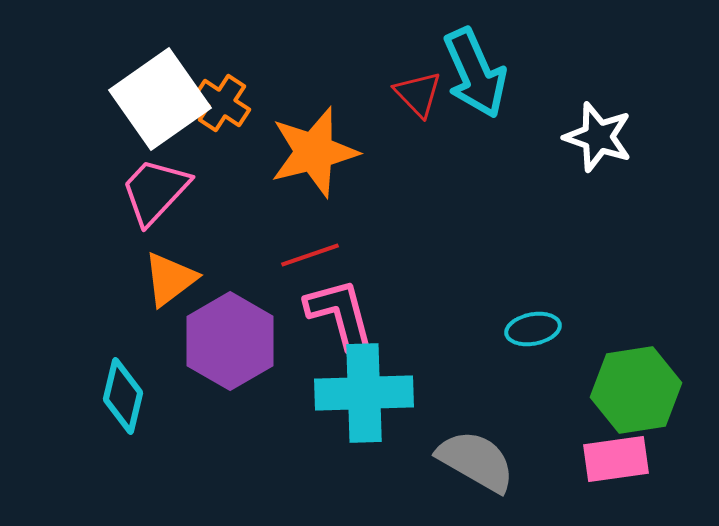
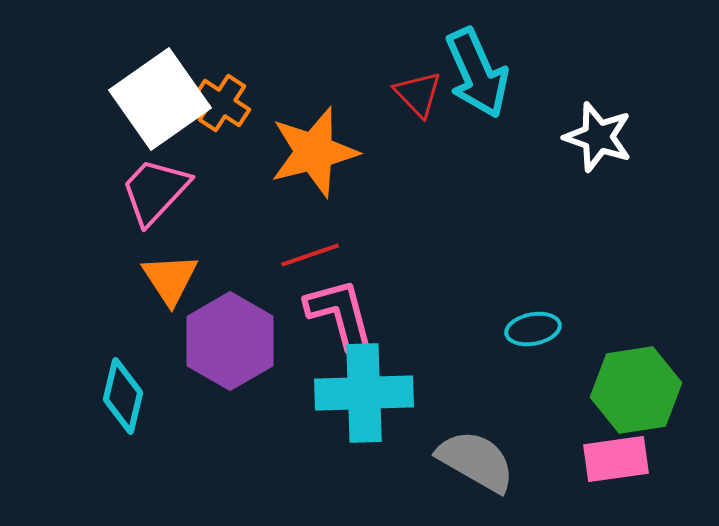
cyan arrow: moved 2 px right
orange triangle: rotated 26 degrees counterclockwise
